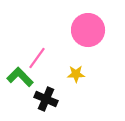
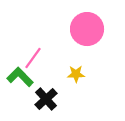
pink circle: moved 1 px left, 1 px up
pink line: moved 4 px left
black cross: rotated 25 degrees clockwise
